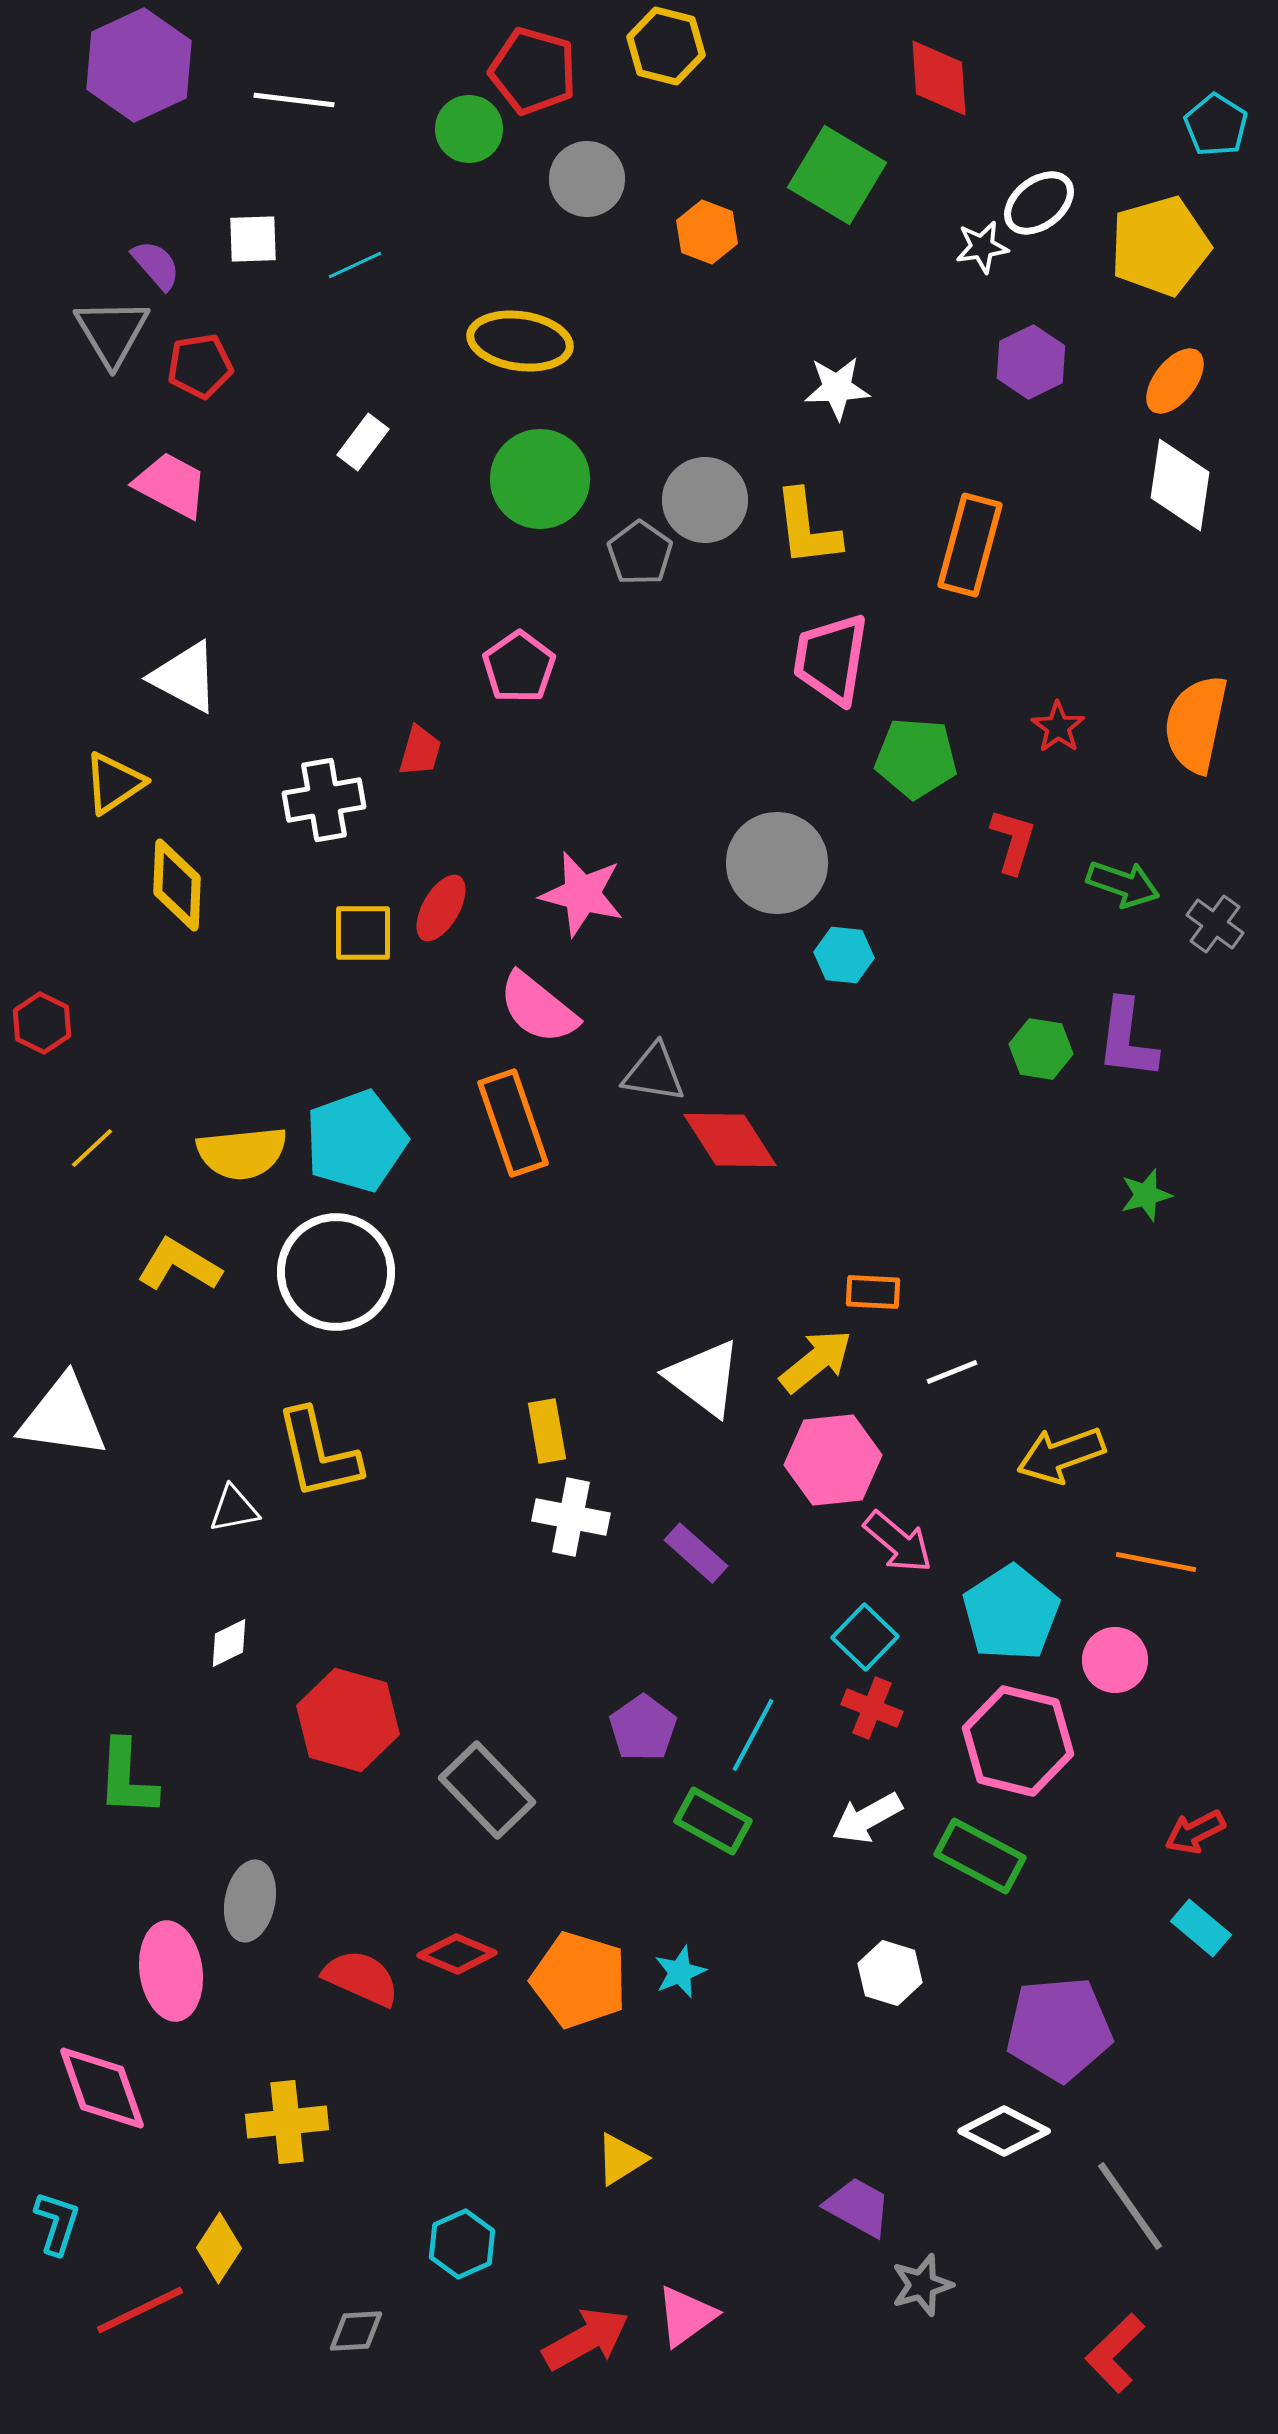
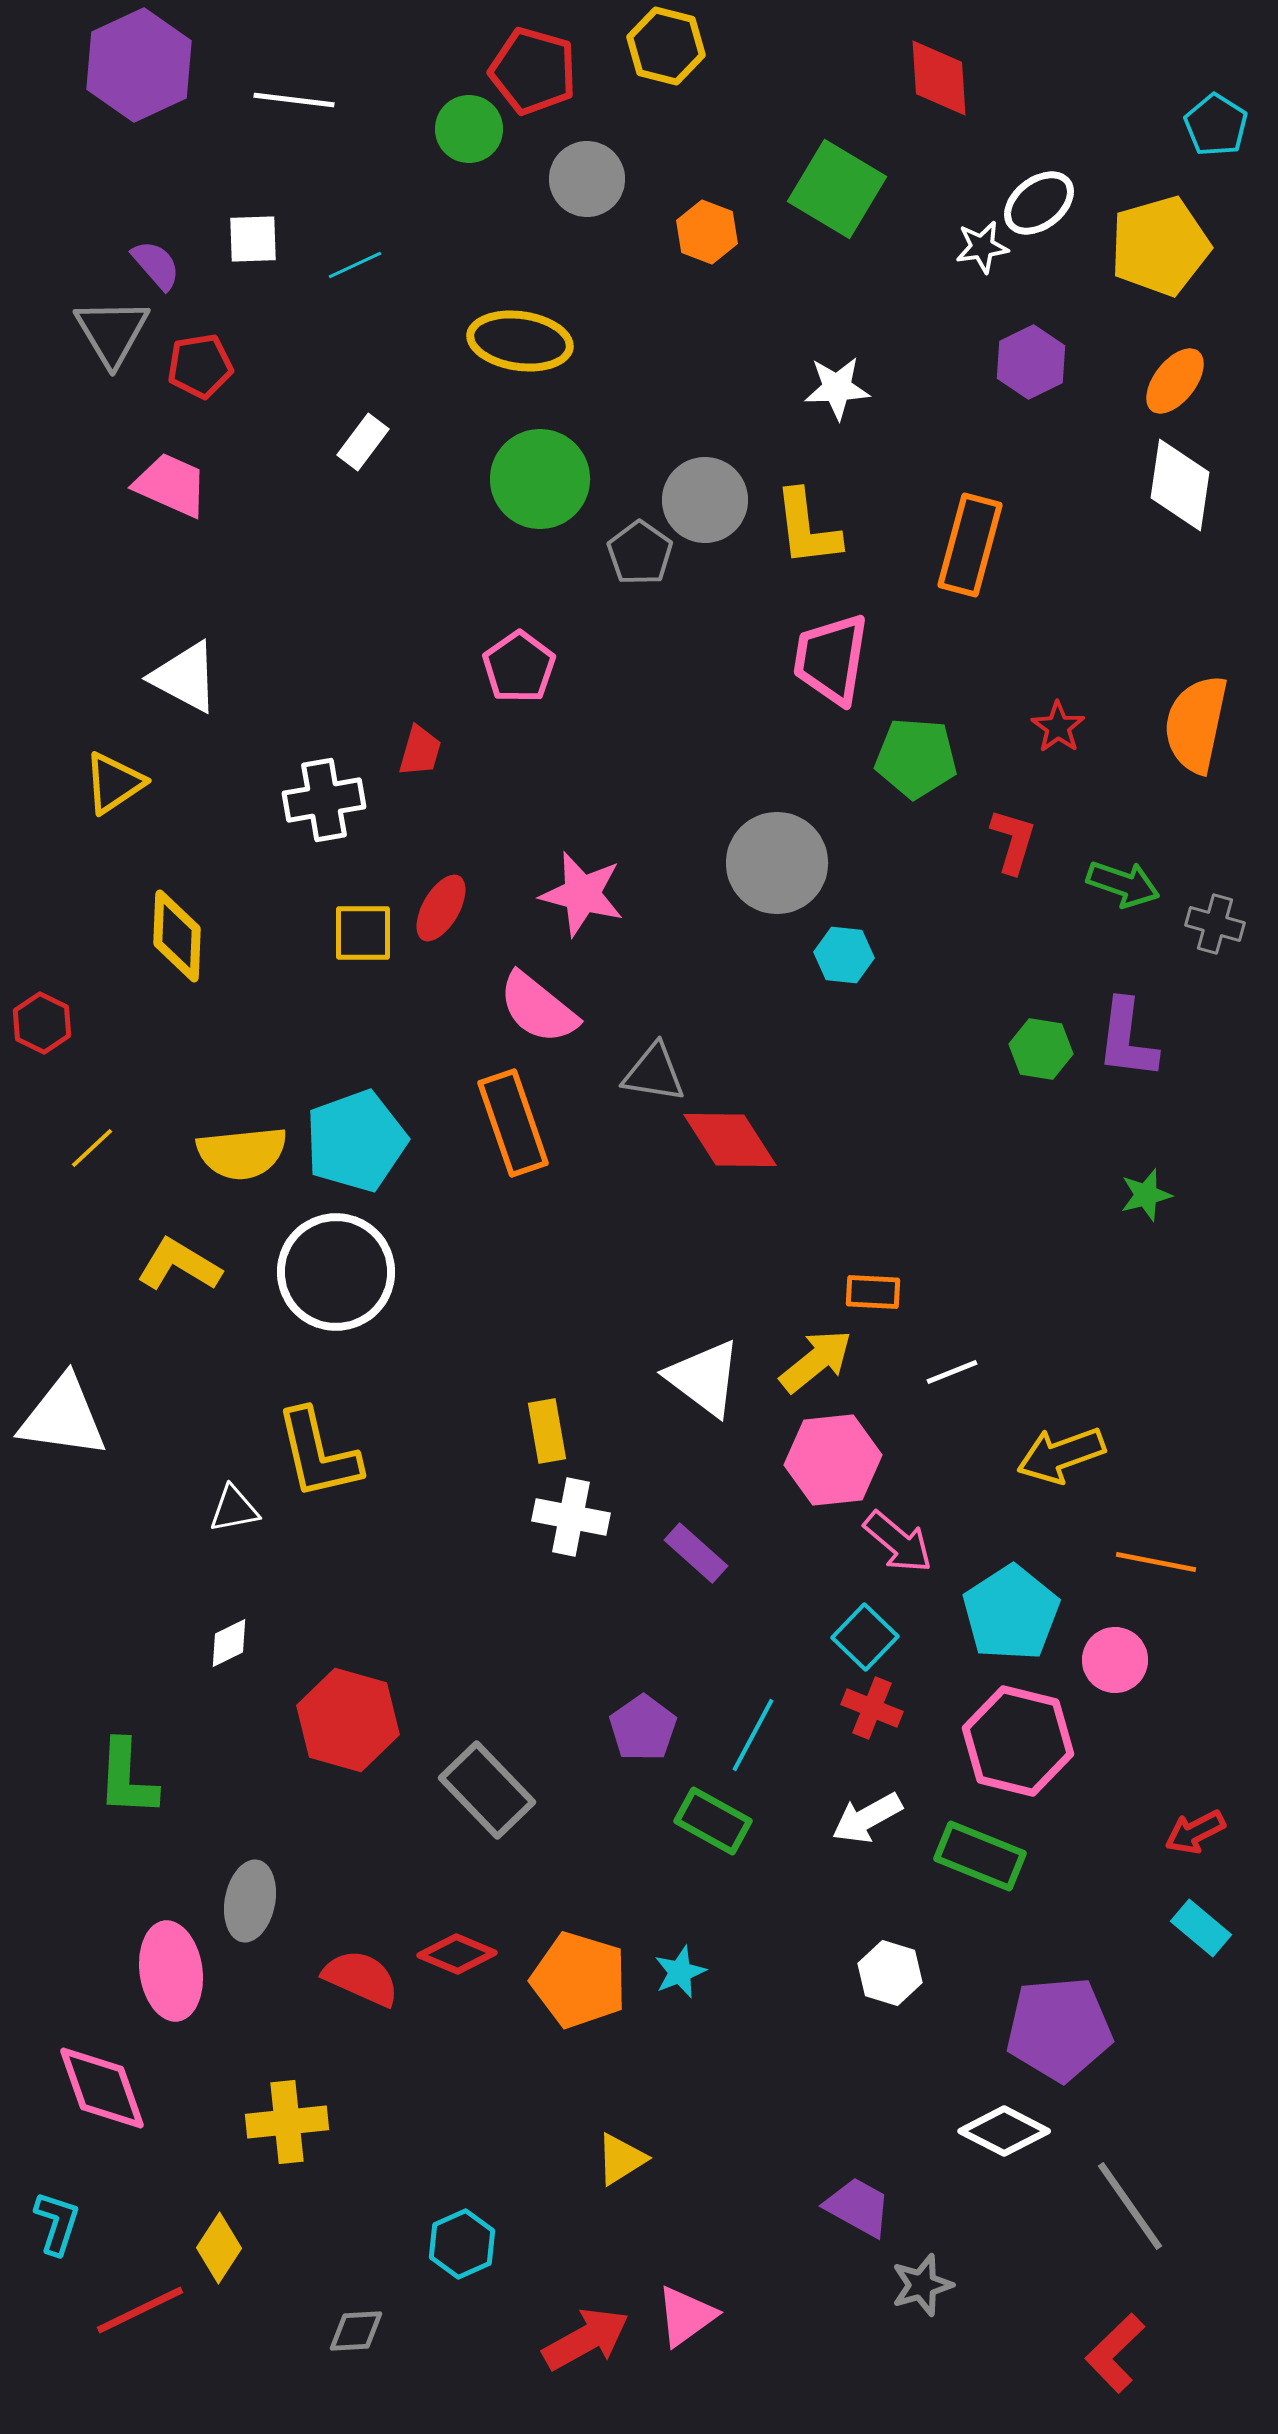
green square at (837, 175): moved 14 px down
pink trapezoid at (171, 485): rotated 4 degrees counterclockwise
yellow diamond at (177, 885): moved 51 px down
gray cross at (1215, 924): rotated 20 degrees counterclockwise
green rectangle at (980, 1856): rotated 6 degrees counterclockwise
